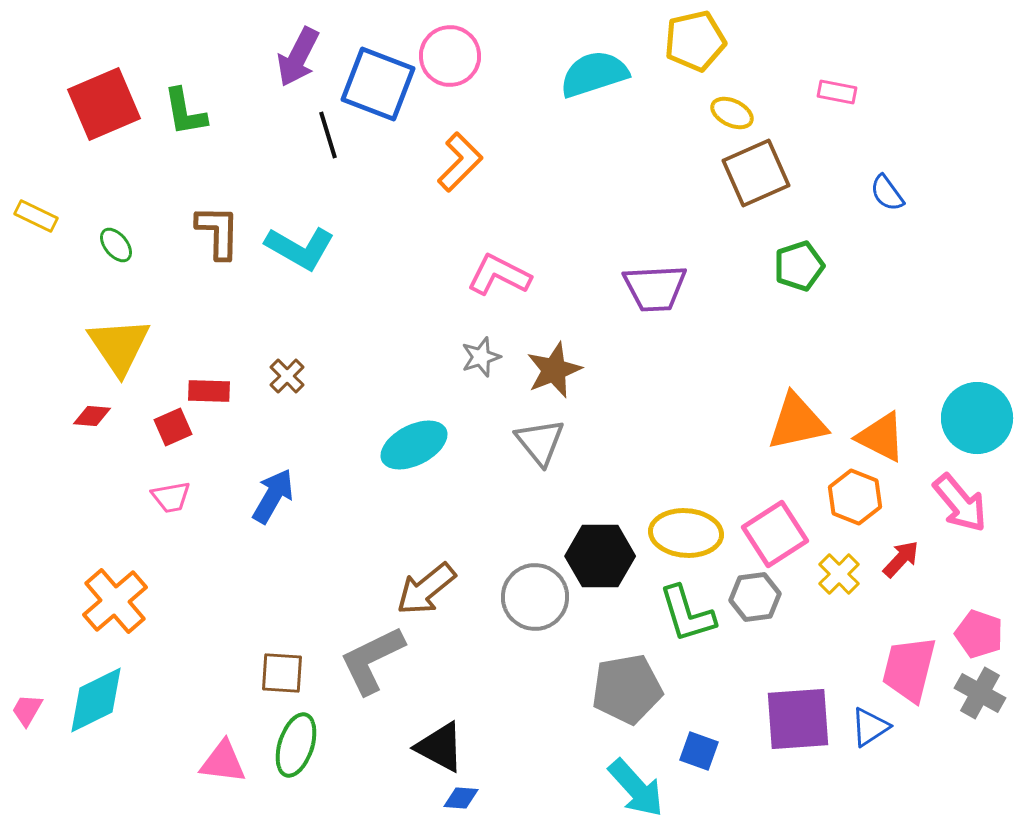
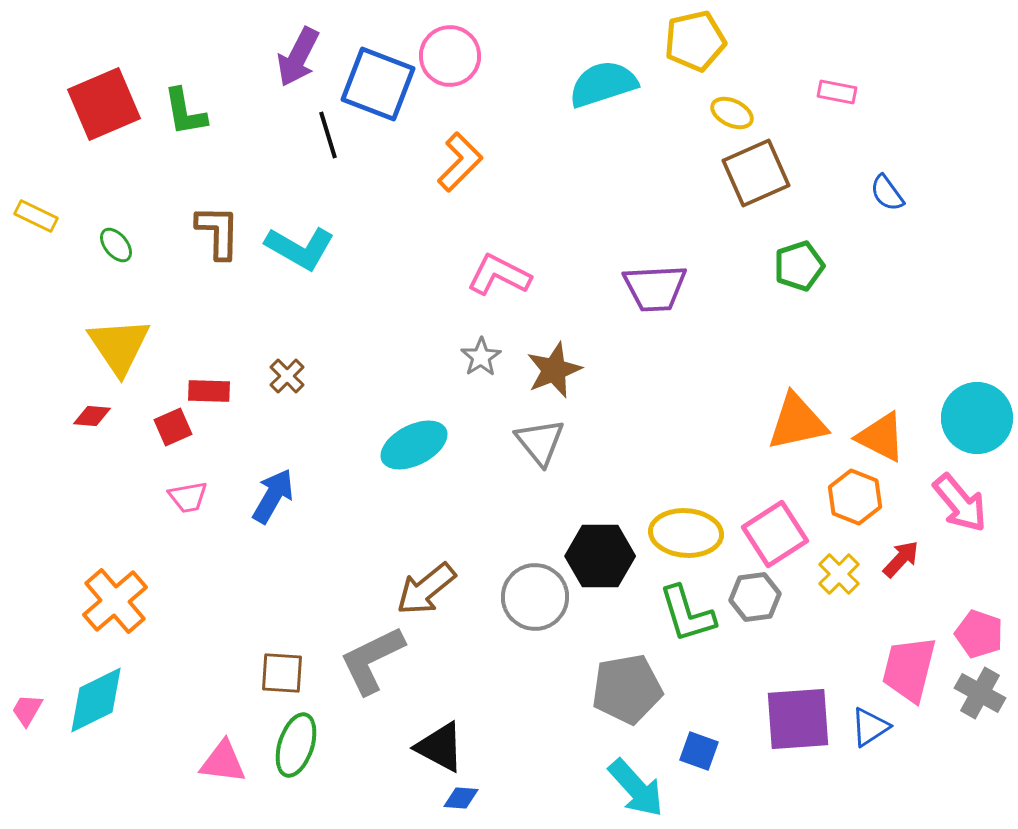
cyan semicircle at (594, 74): moved 9 px right, 10 px down
gray star at (481, 357): rotated 15 degrees counterclockwise
pink trapezoid at (171, 497): moved 17 px right
